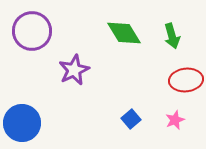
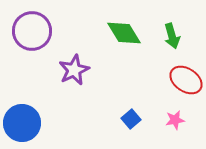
red ellipse: rotated 40 degrees clockwise
pink star: rotated 12 degrees clockwise
